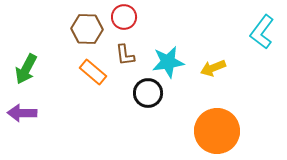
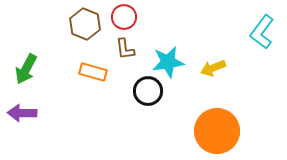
brown hexagon: moved 2 px left, 5 px up; rotated 20 degrees clockwise
brown L-shape: moved 6 px up
orange rectangle: rotated 24 degrees counterclockwise
black circle: moved 2 px up
